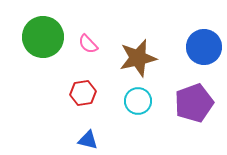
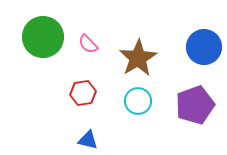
brown star: rotated 18 degrees counterclockwise
purple pentagon: moved 1 px right, 2 px down
